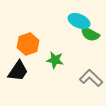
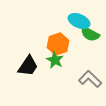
orange hexagon: moved 30 px right
green star: rotated 18 degrees clockwise
black trapezoid: moved 10 px right, 5 px up
gray L-shape: moved 1 px left, 1 px down
